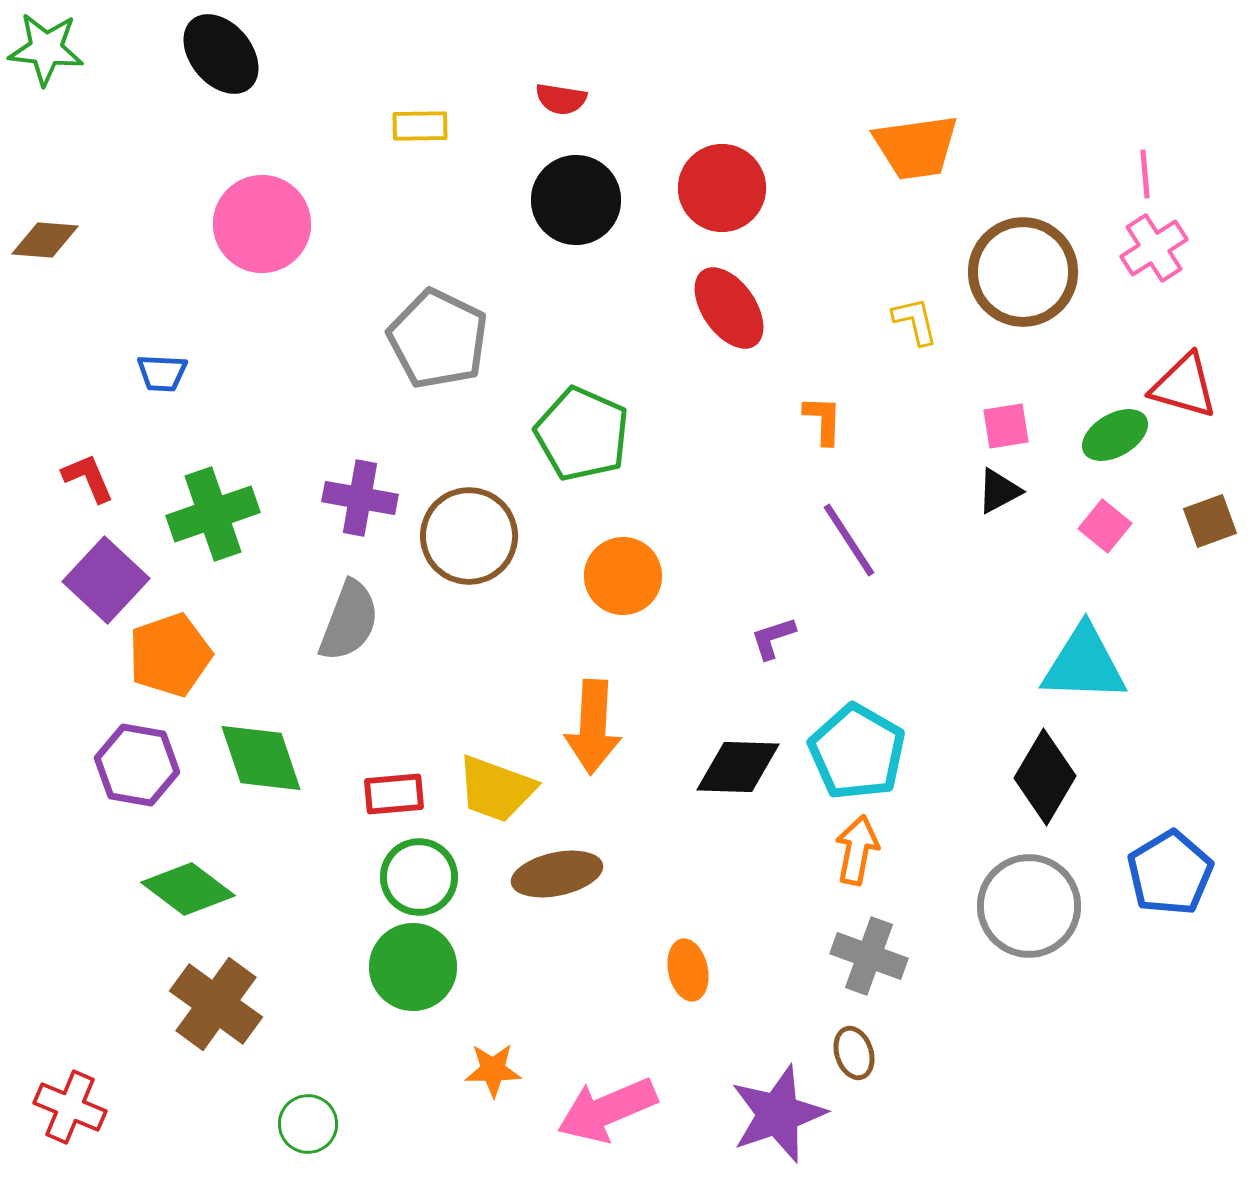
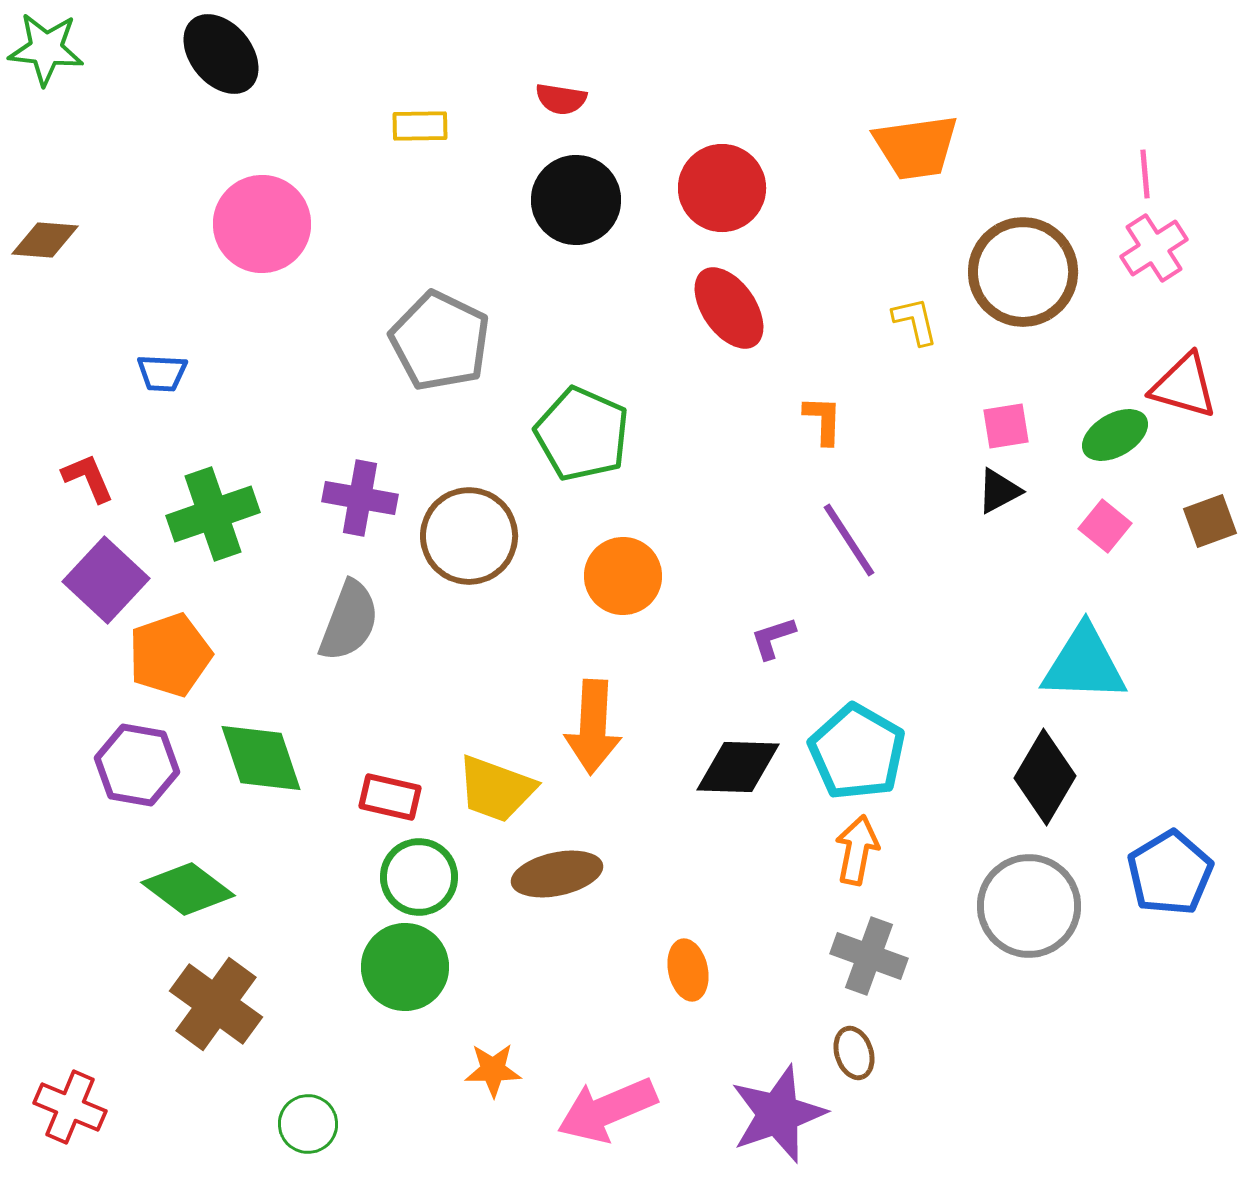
gray pentagon at (438, 339): moved 2 px right, 2 px down
red rectangle at (394, 794): moved 4 px left, 3 px down; rotated 18 degrees clockwise
green circle at (413, 967): moved 8 px left
